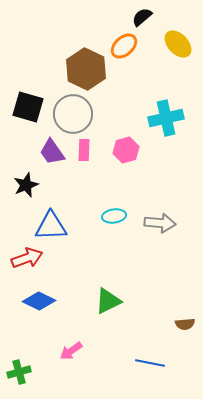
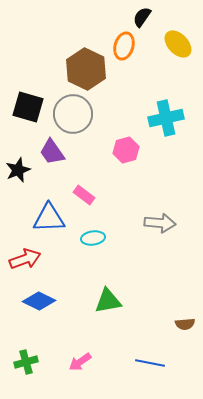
black semicircle: rotated 15 degrees counterclockwise
orange ellipse: rotated 32 degrees counterclockwise
pink rectangle: moved 45 px down; rotated 55 degrees counterclockwise
black star: moved 8 px left, 15 px up
cyan ellipse: moved 21 px left, 22 px down
blue triangle: moved 2 px left, 8 px up
red arrow: moved 2 px left, 1 px down
green triangle: rotated 16 degrees clockwise
pink arrow: moved 9 px right, 11 px down
green cross: moved 7 px right, 10 px up
